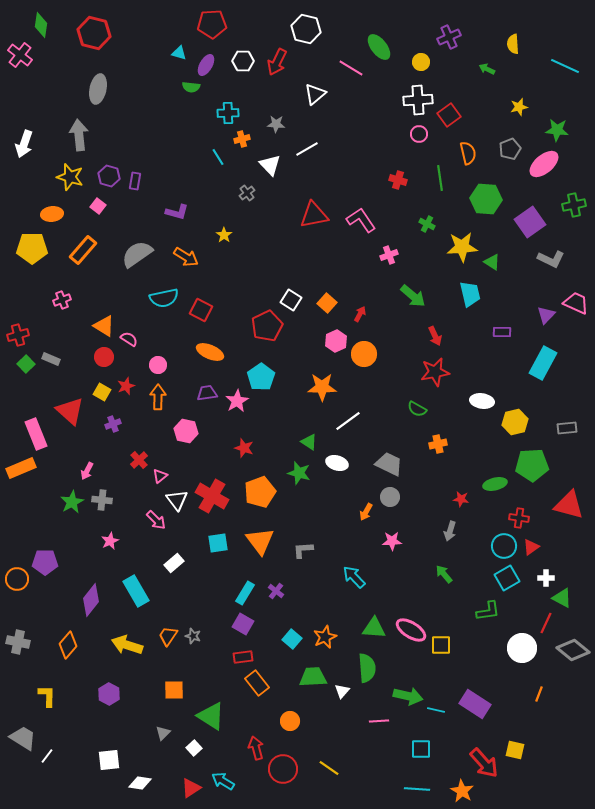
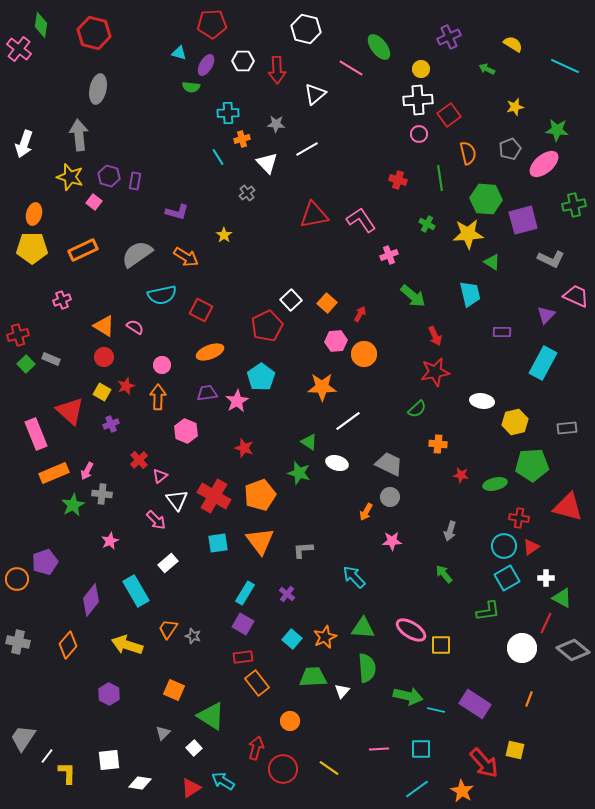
yellow semicircle at (513, 44): rotated 126 degrees clockwise
pink cross at (20, 55): moved 1 px left, 6 px up
red arrow at (277, 62): moved 8 px down; rotated 28 degrees counterclockwise
yellow circle at (421, 62): moved 7 px down
yellow star at (519, 107): moved 4 px left
white triangle at (270, 165): moved 3 px left, 2 px up
pink square at (98, 206): moved 4 px left, 4 px up
orange ellipse at (52, 214): moved 18 px left; rotated 70 degrees counterclockwise
purple square at (530, 222): moved 7 px left, 2 px up; rotated 20 degrees clockwise
yellow star at (462, 247): moved 6 px right, 13 px up
orange rectangle at (83, 250): rotated 24 degrees clockwise
cyan semicircle at (164, 298): moved 2 px left, 3 px up
white square at (291, 300): rotated 15 degrees clockwise
pink trapezoid at (576, 303): moved 7 px up
pink semicircle at (129, 339): moved 6 px right, 12 px up
pink hexagon at (336, 341): rotated 20 degrees clockwise
orange ellipse at (210, 352): rotated 44 degrees counterclockwise
pink circle at (158, 365): moved 4 px right
green semicircle at (417, 409): rotated 72 degrees counterclockwise
purple cross at (113, 424): moved 2 px left
pink hexagon at (186, 431): rotated 10 degrees clockwise
orange cross at (438, 444): rotated 18 degrees clockwise
orange rectangle at (21, 468): moved 33 px right, 5 px down
orange pentagon at (260, 492): moved 3 px down
red cross at (212, 496): moved 2 px right
red star at (461, 499): moved 24 px up
gray cross at (102, 500): moved 6 px up
green star at (72, 502): moved 1 px right, 3 px down
red triangle at (569, 505): moved 1 px left, 2 px down
purple pentagon at (45, 562): rotated 20 degrees counterclockwise
white rectangle at (174, 563): moved 6 px left
purple cross at (276, 591): moved 11 px right, 3 px down
green triangle at (374, 628): moved 11 px left
orange trapezoid at (168, 636): moved 7 px up
orange square at (174, 690): rotated 25 degrees clockwise
orange line at (539, 694): moved 10 px left, 5 px down
yellow L-shape at (47, 696): moved 20 px right, 77 px down
pink line at (379, 721): moved 28 px down
gray trapezoid at (23, 738): rotated 88 degrees counterclockwise
red arrow at (256, 748): rotated 30 degrees clockwise
cyan line at (417, 789): rotated 40 degrees counterclockwise
